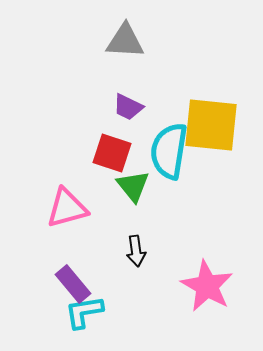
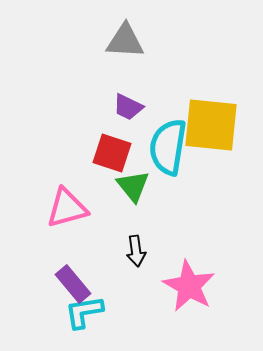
cyan semicircle: moved 1 px left, 4 px up
pink star: moved 18 px left
